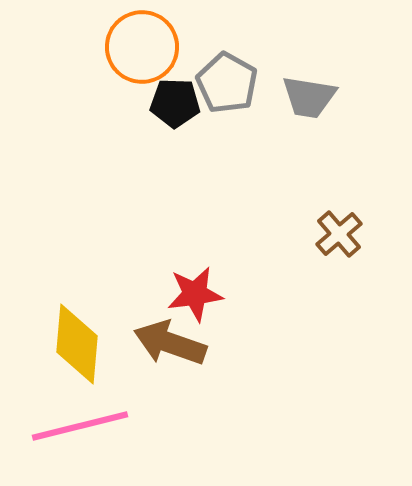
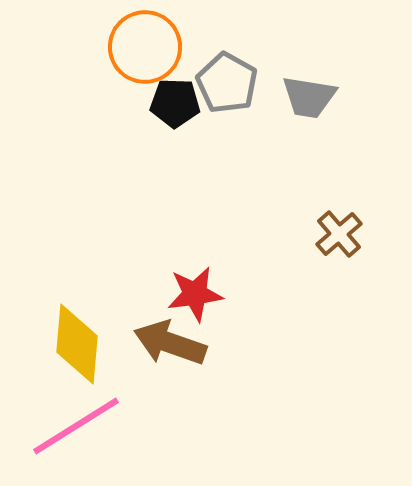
orange circle: moved 3 px right
pink line: moved 4 px left; rotated 18 degrees counterclockwise
